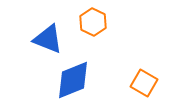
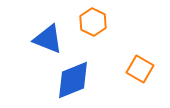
orange square: moved 4 px left, 14 px up
